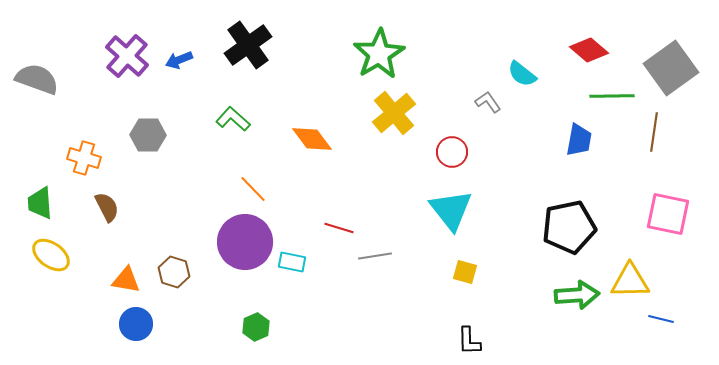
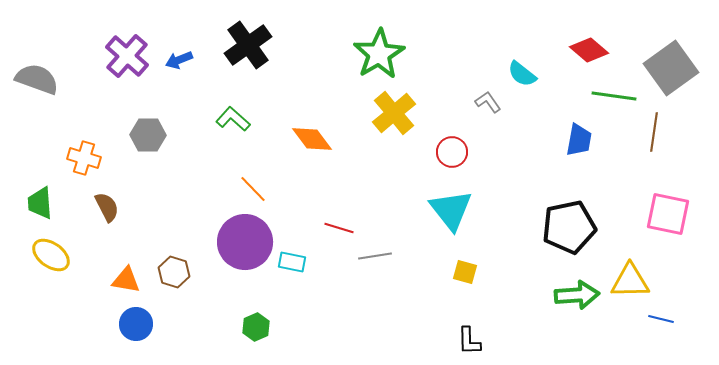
green line: moved 2 px right; rotated 9 degrees clockwise
